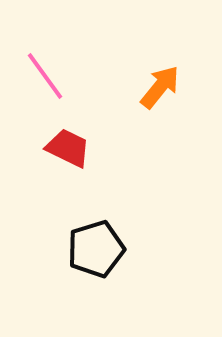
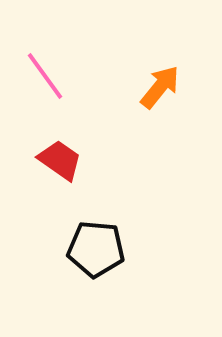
red trapezoid: moved 8 px left, 12 px down; rotated 9 degrees clockwise
black pentagon: rotated 22 degrees clockwise
